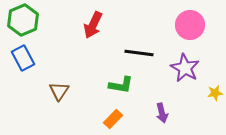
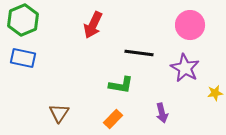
blue rectangle: rotated 50 degrees counterclockwise
brown triangle: moved 22 px down
